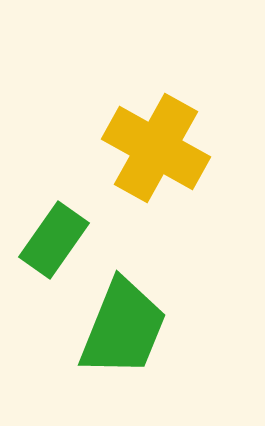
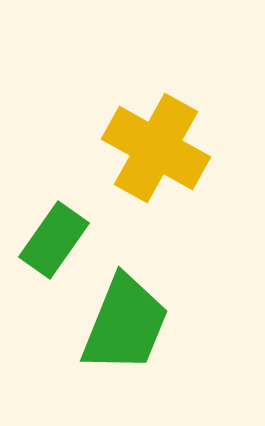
green trapezoid: moved 2 px right, 4 px up
